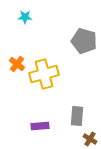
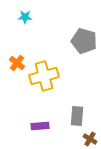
orange cross: moved 1 px up
yellow cross: moved 2 px down
